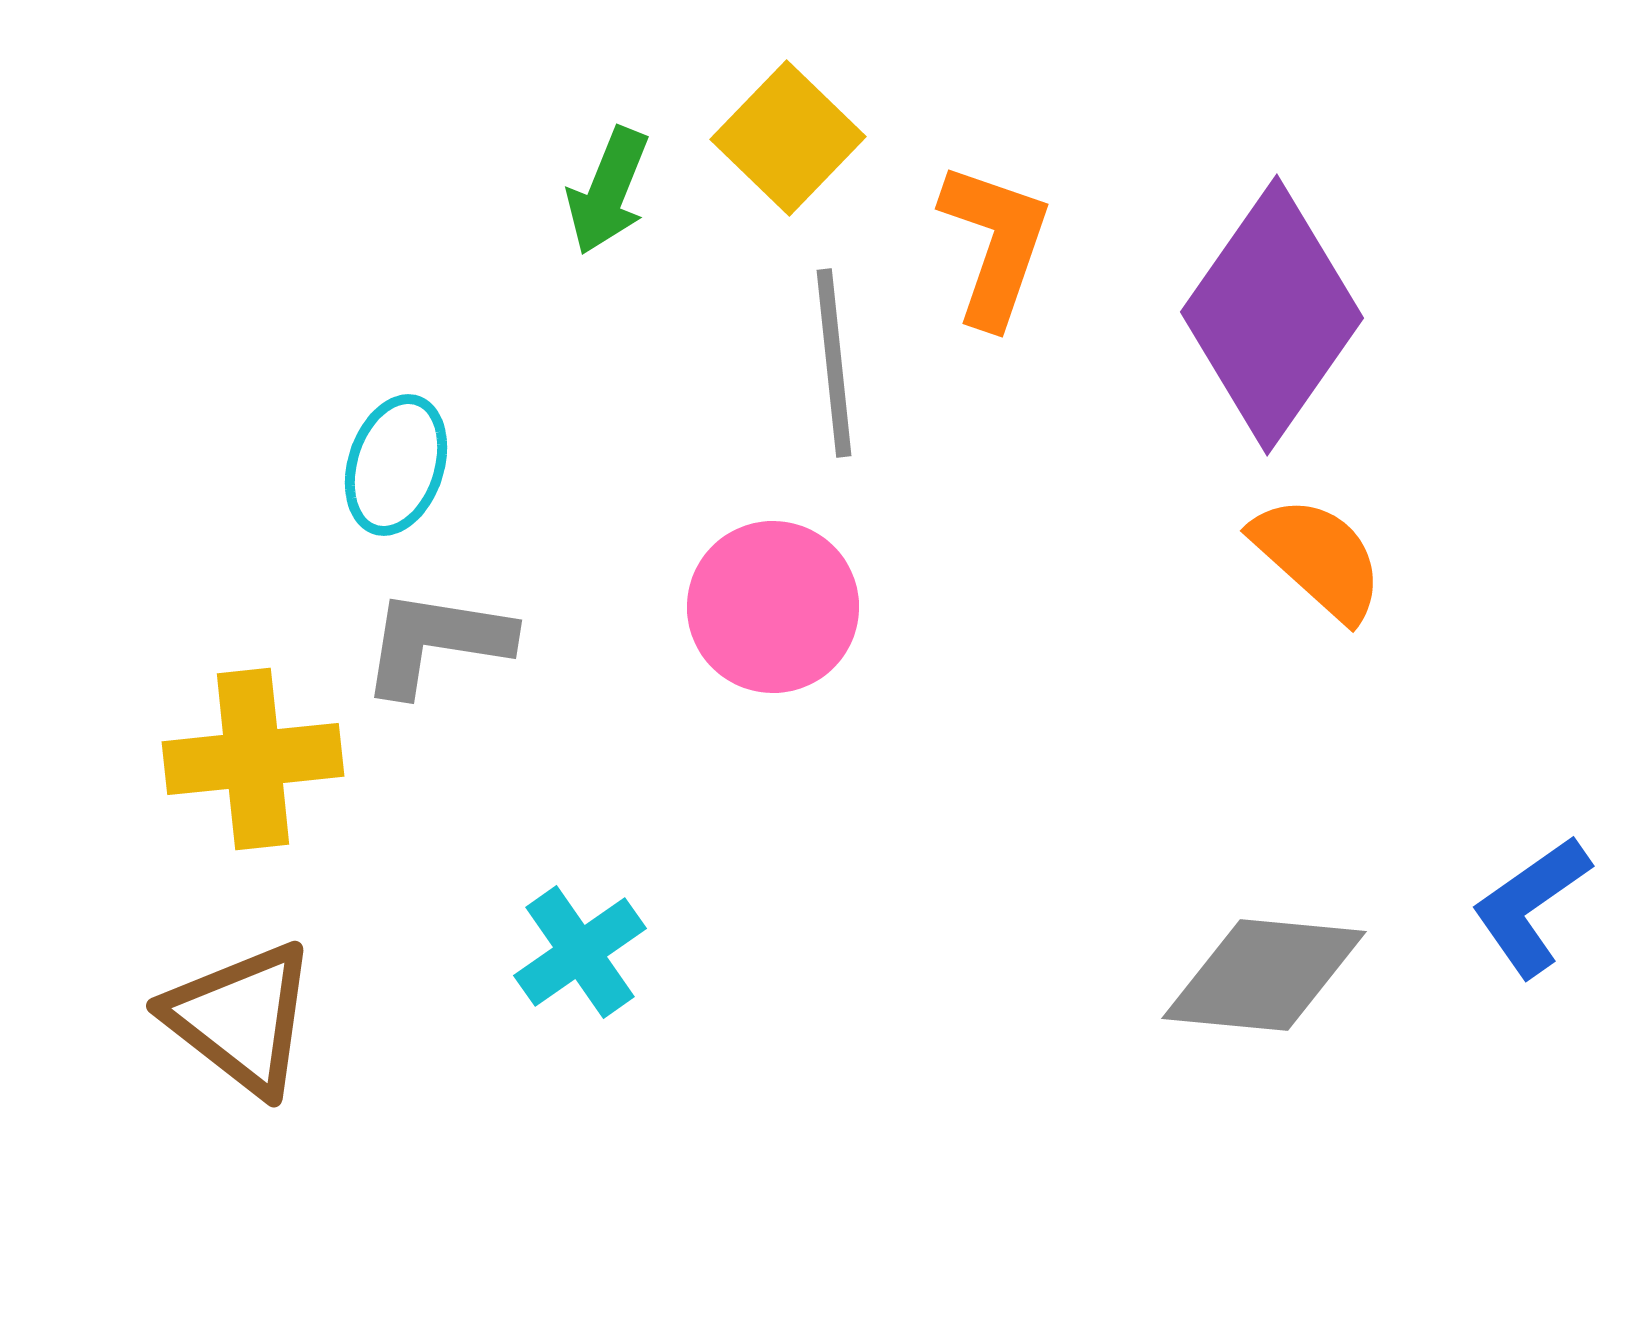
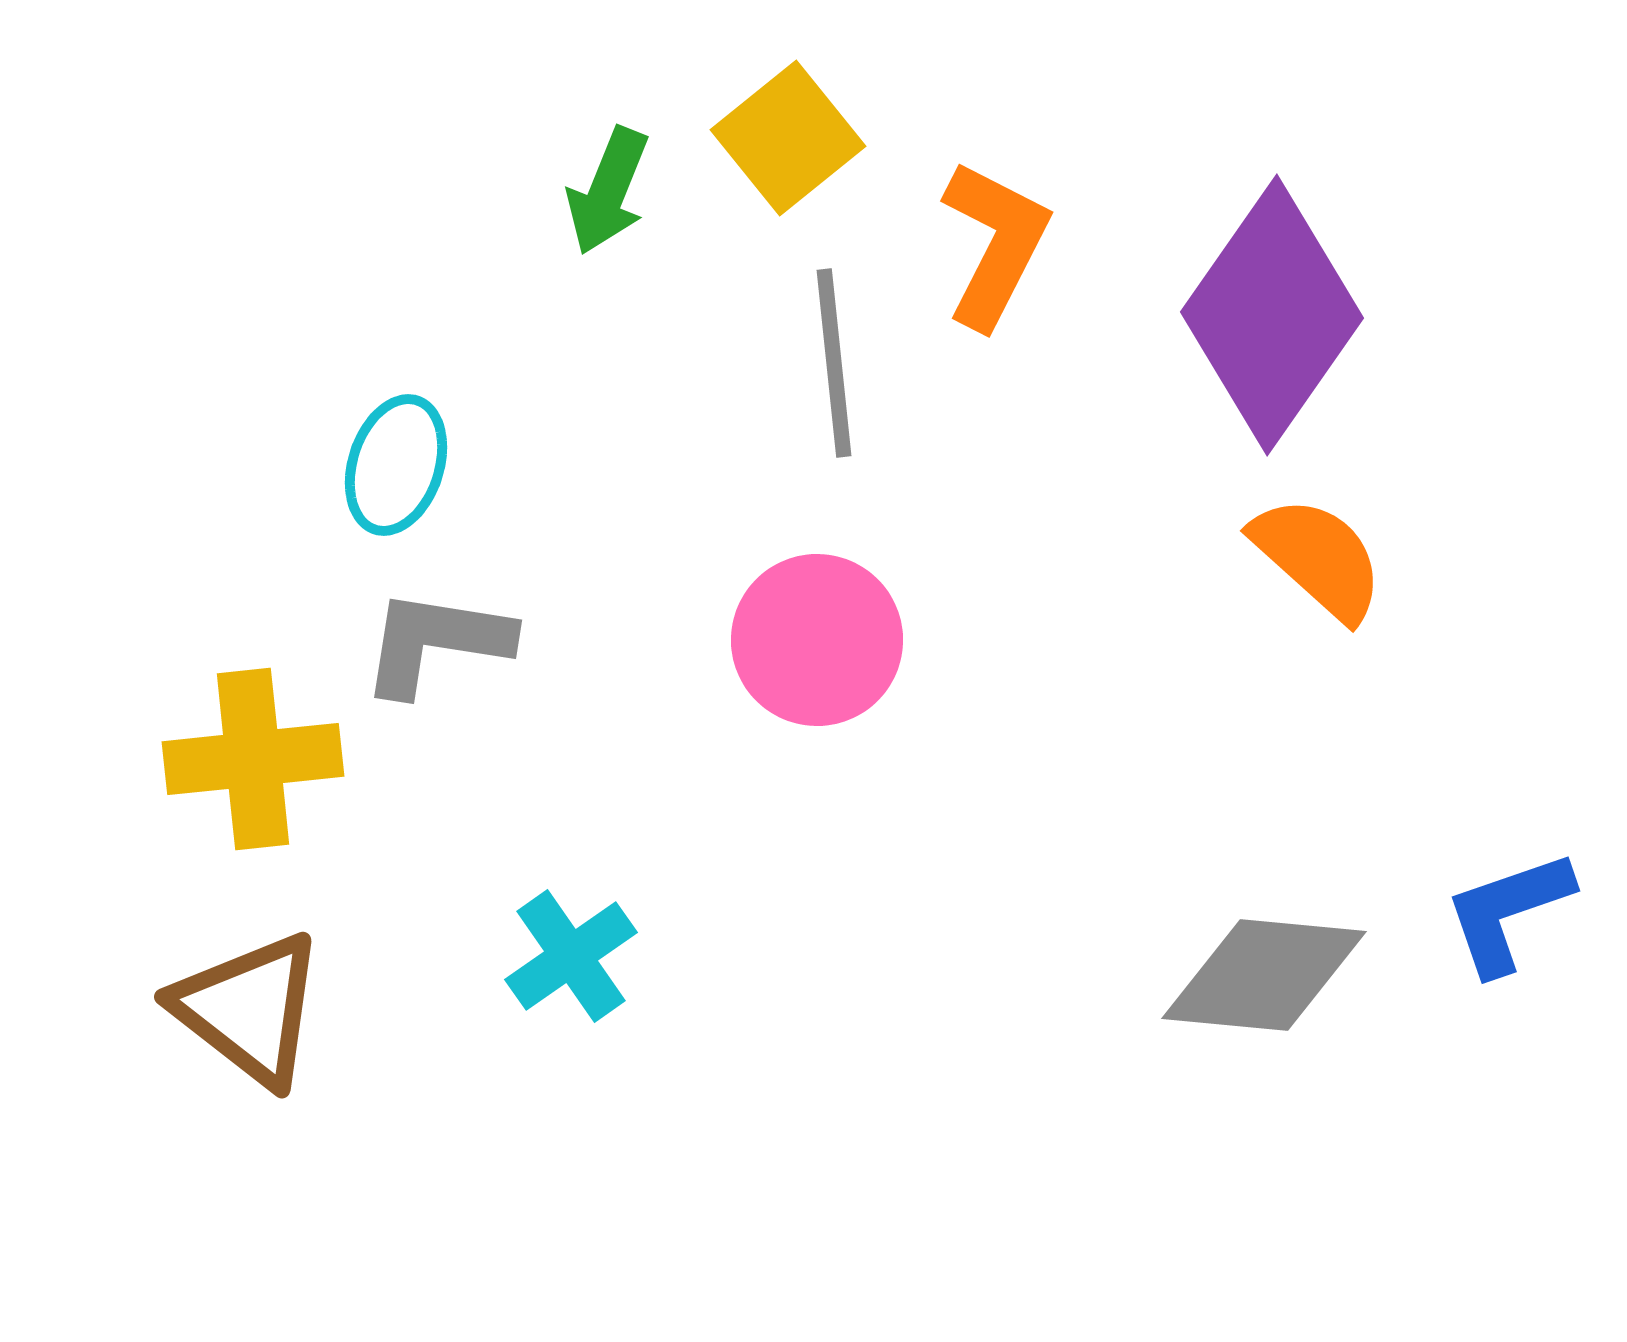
yellow square: rotated 7 degrees clockwise
orange L-shape: rotated 8 degrees clockwise
pink circle: moved 44 px right, 33 px down
blue L-shape: moved 23 px left, 6 px down; rotated 16 degrees clockwise
cyan cross: moved 9 px left, 4 px down
brown triangle: moved 8 px right, 9 px up
